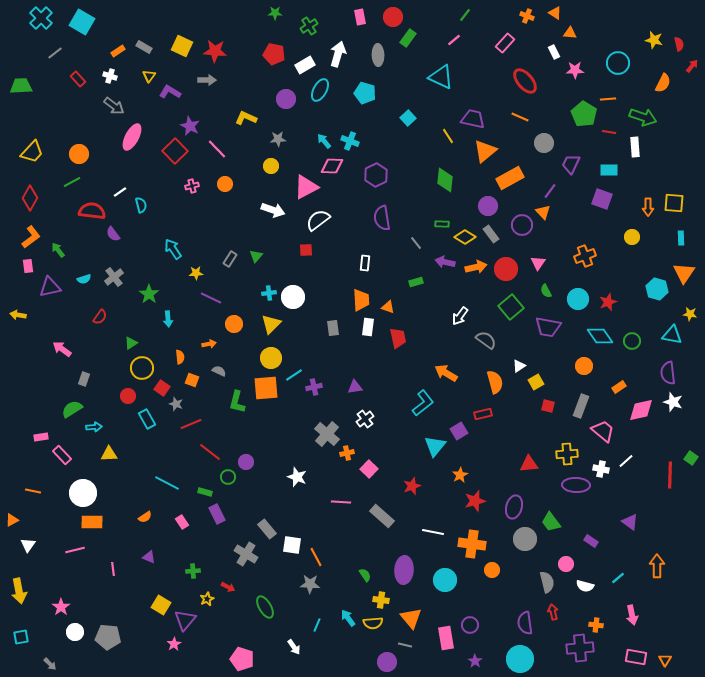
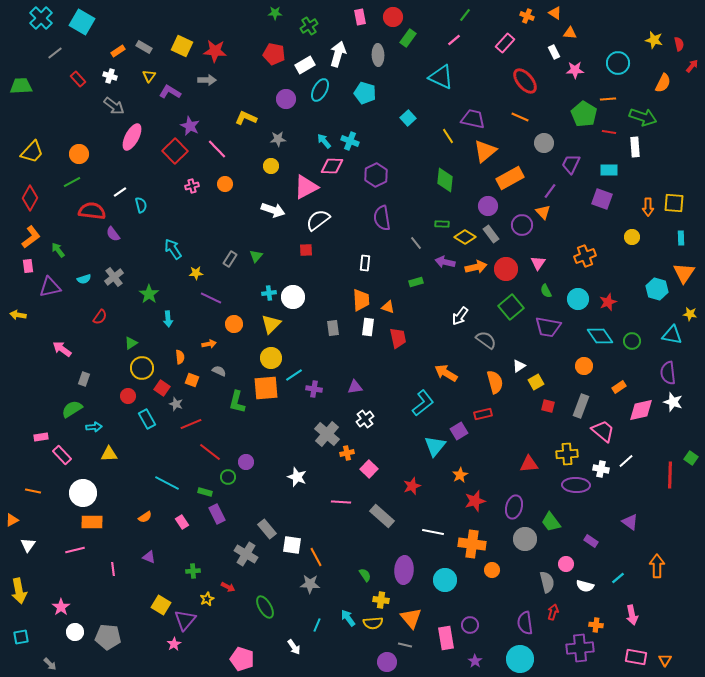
purple cross at (314, 387): moved 2 px down; rotated 21 degrees clockwise
red arrow at (553, 612): rotated 28 degrees clockwise
